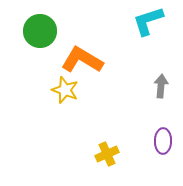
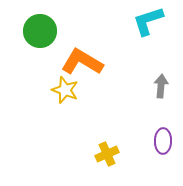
orange L-shape: moved 2 px down
